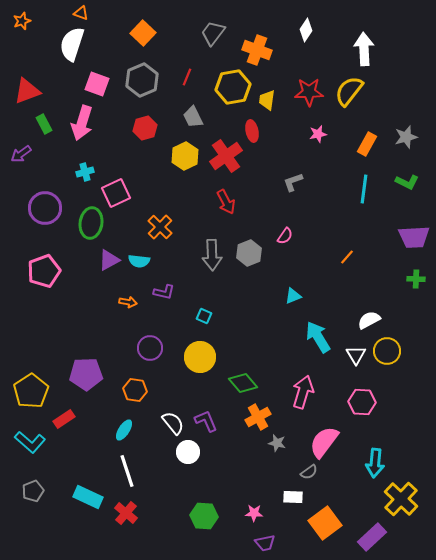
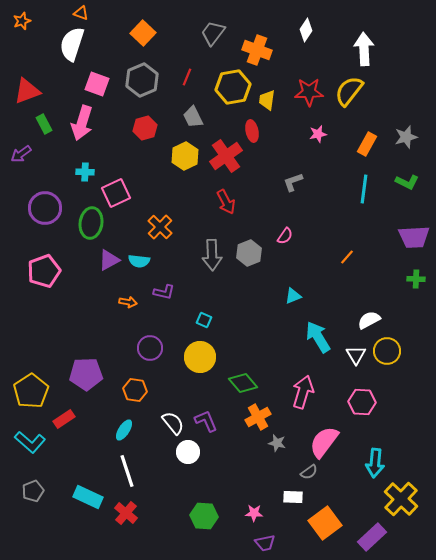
cyan cross at (85, 172): rotated 18 degrees clockwise
cyan square at (204, 316): moved 4 px down
